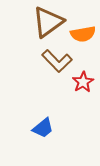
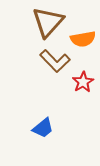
brown triangle: rotated 12 degrees counterclockwise
orange semicircle: moved 5 px down
brown L-shape: moved 2 px left
